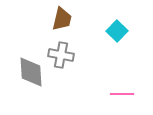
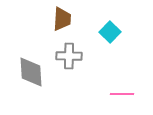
brown trapezoid: rotated 10 degrees counterclockwise
cyan square: moved 7 px left, 1 px down
gray cross: moved 8 px right, 1 px down; rotated 10 degrees counterclockwise
